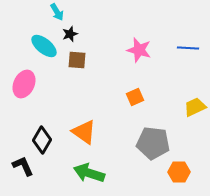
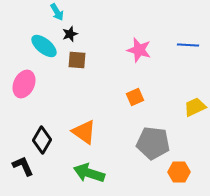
blue line: moved 3 px up
